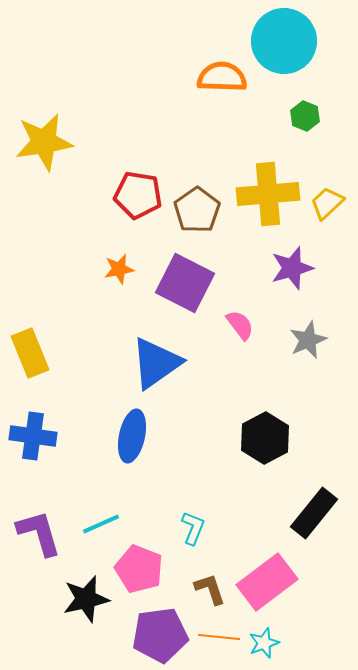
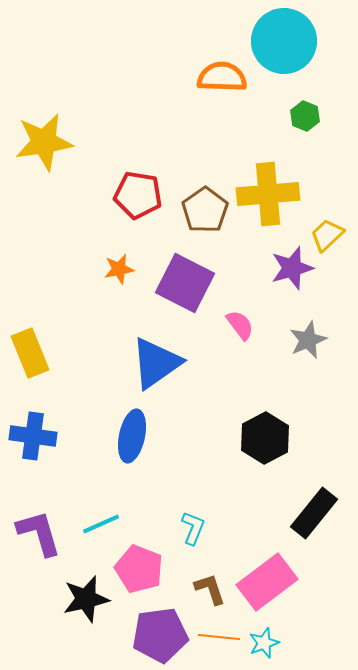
yellow trapezoid: moved 32 px down
brown pentagon: moved 8 px right
